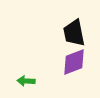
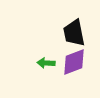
green arrow: moved 20 px right, 18 px up
